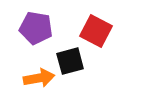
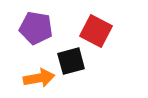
black square: moved 1 px right
